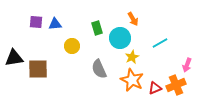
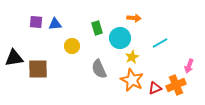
orange arrow: moved 1 px right, 1 px up; rotated 56 degrees counterclockwise
pink arrow: moved 2 px right, 1 px down
